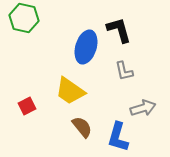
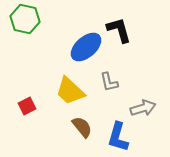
green hexagon: moved 1 px right, 1 px down
blue ellipse: rotated 32 degrees clockwise
gray L-shape: moved 15 px left, 11 px down
yellow trapezoid: rotated 8 degrees clockwise
